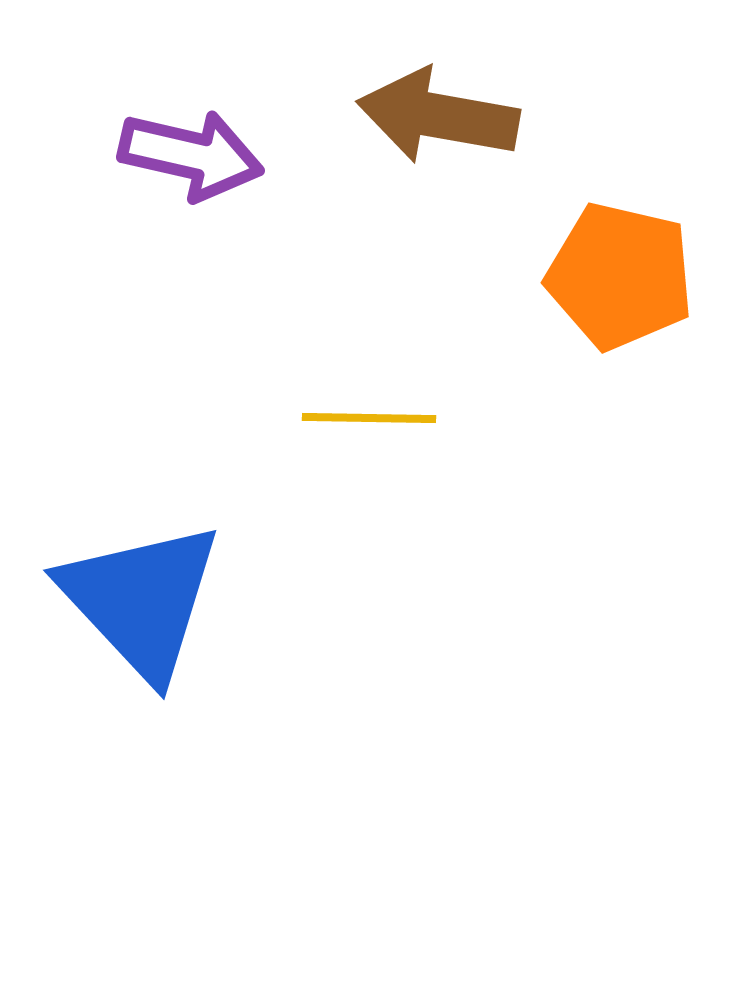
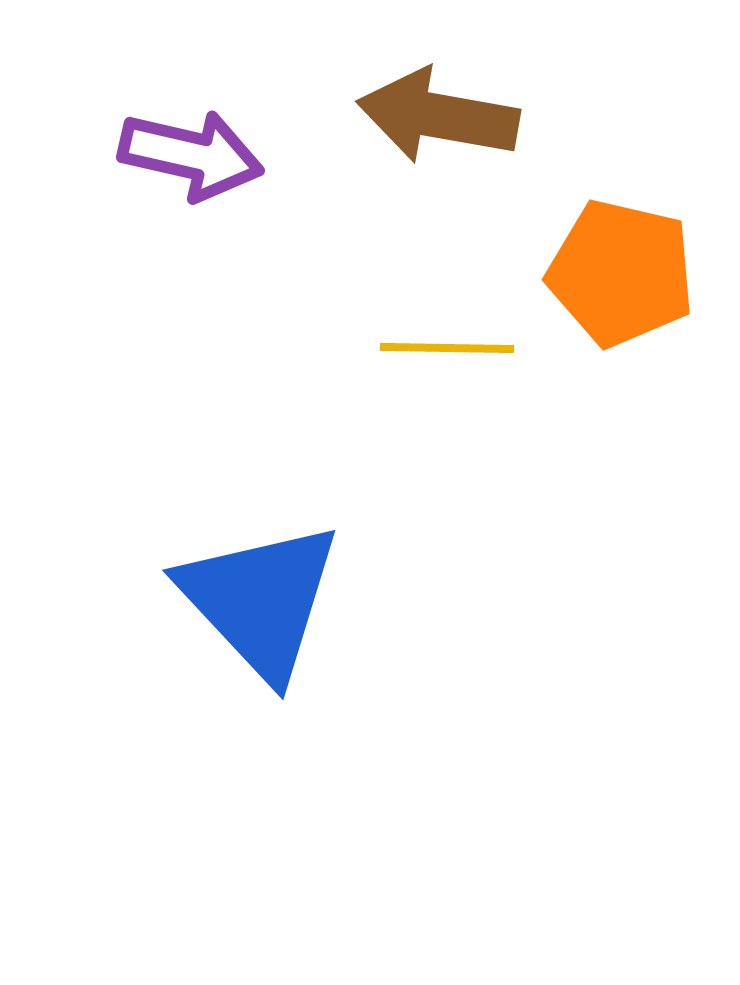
orange pentagon: moved 1 px right, 3 px up
yellow line: moved 78 px right, 70 px up
blue triangle: moved 119 px right
